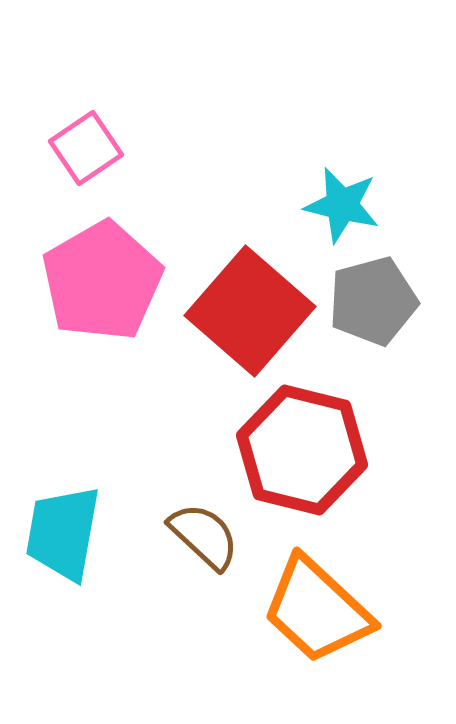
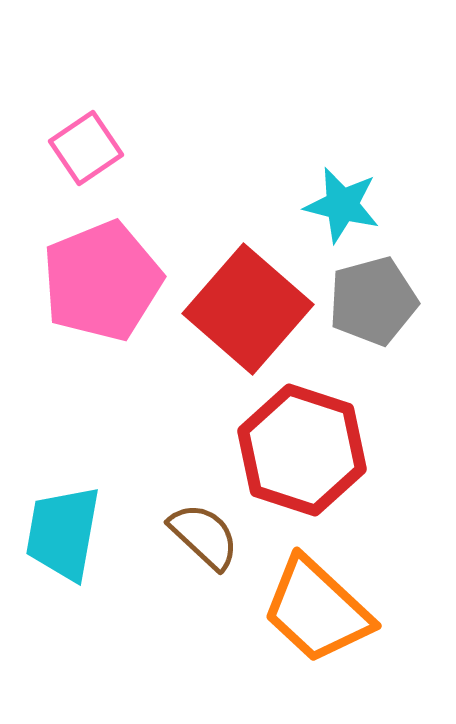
pink pentagon: rotated 8 degrees clockwise
red square: moved 2 px left, 2 px up
red hexagon: rotated 4 degrees clockwise
